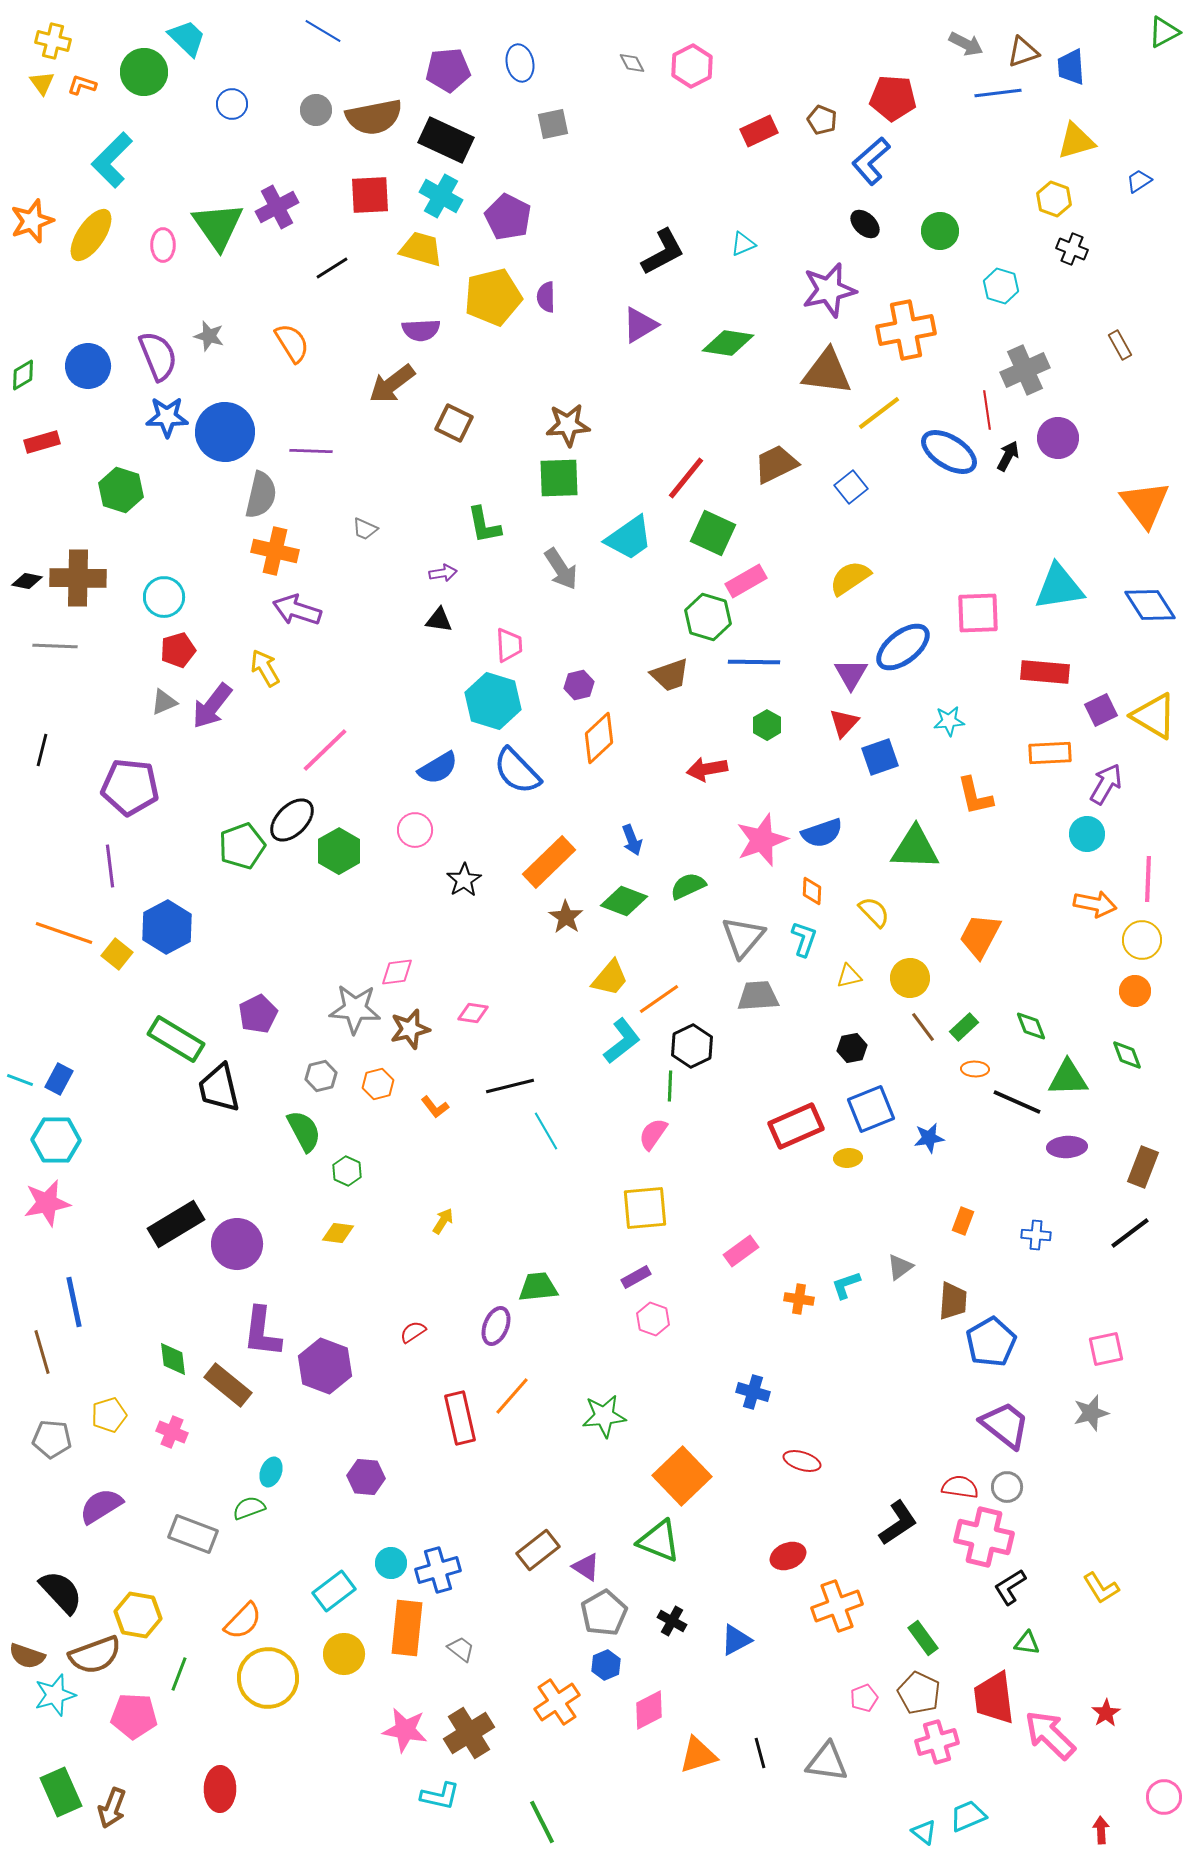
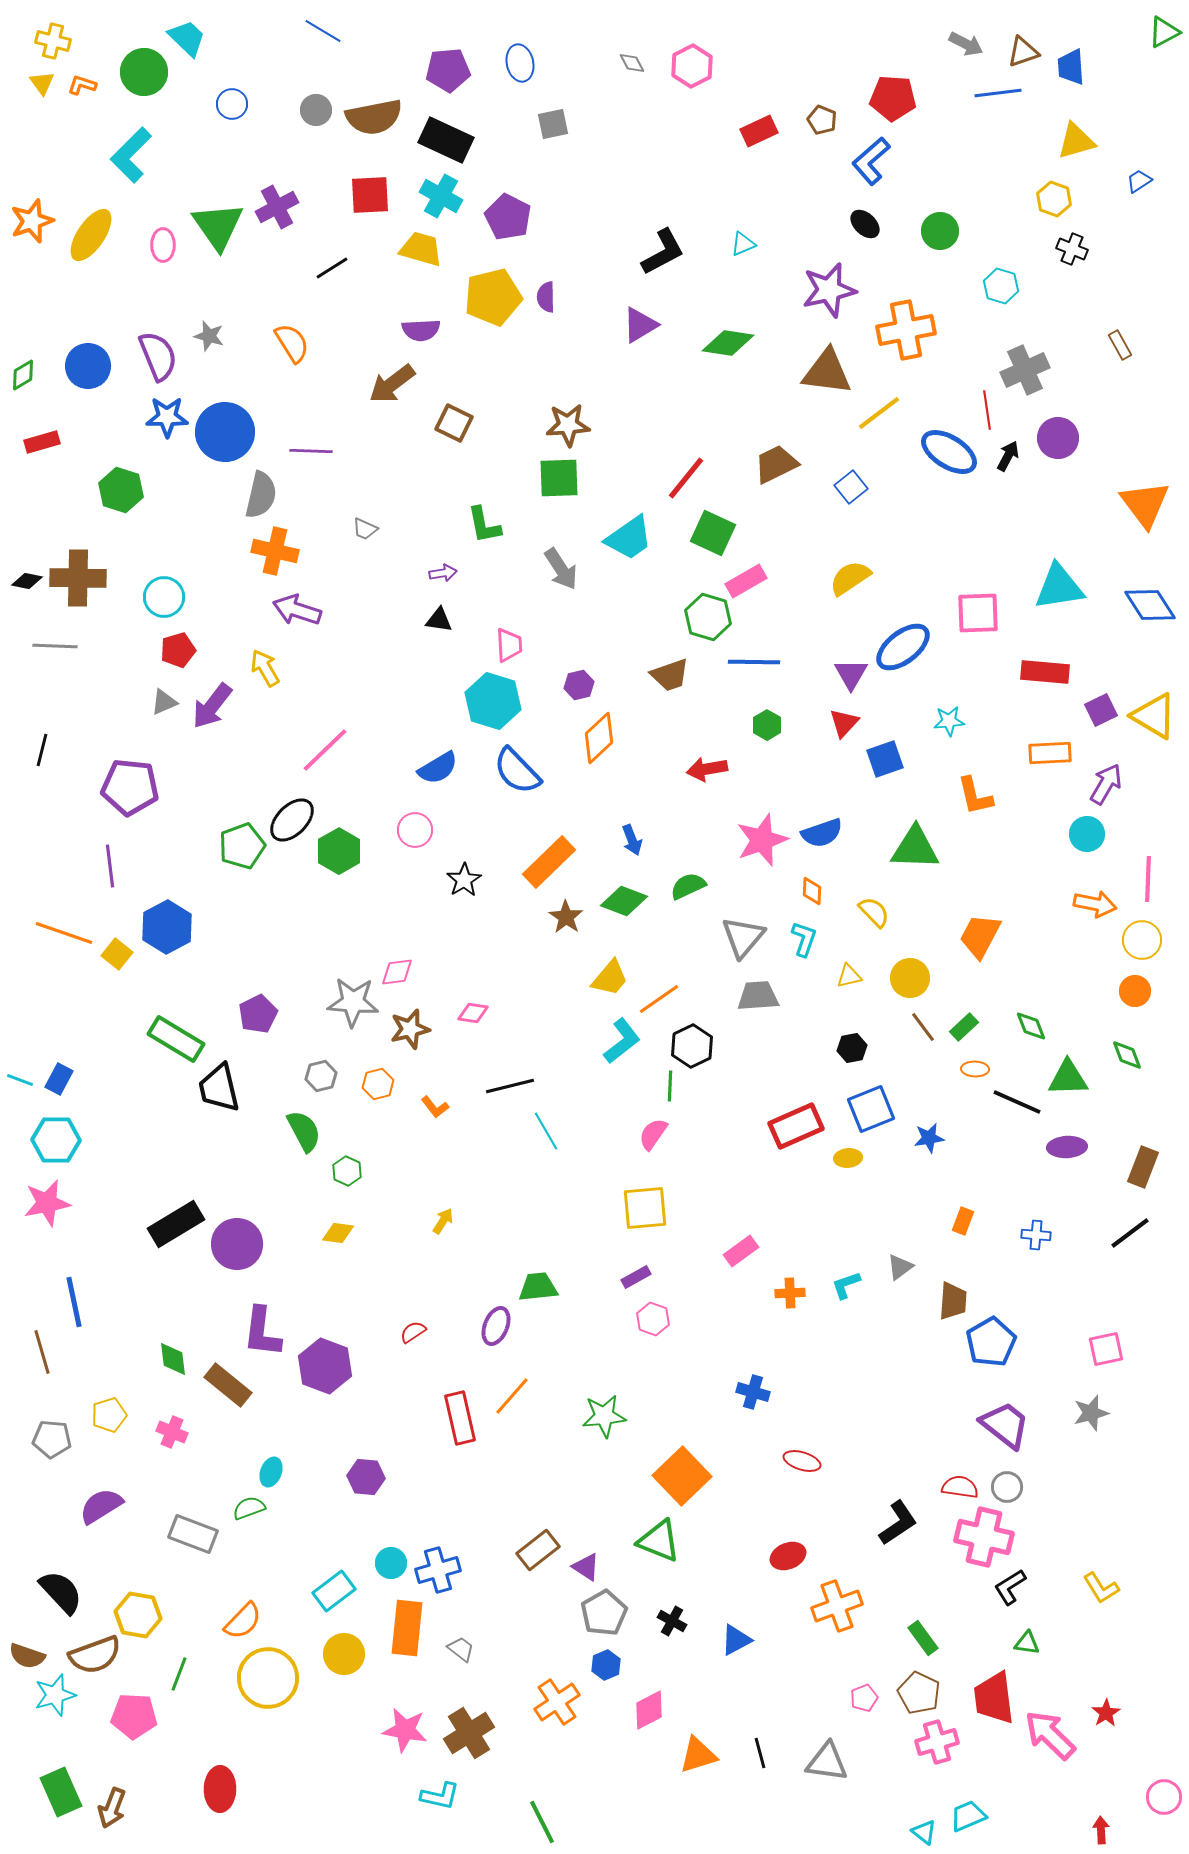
cyan L-shape at (112, 160): moved 19 px right, 5 px up
blue square at (880, 757): moved 5 px right, 2 px down
gray star at (355, 1009): moved 2 px left, 7 px up
orange cross at (799, 1299): moved 9 px left, 6 px up; rotated 12 degrees counterclockwise
